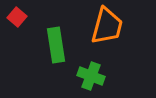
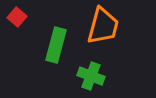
orange trapezoid: moved 4 px left
green rectangle: rotated 24 degrees clockwise
